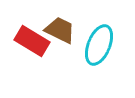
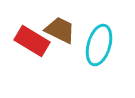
cyan ellipse: rotated 6 degrees counterclockwise
